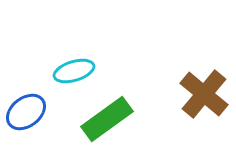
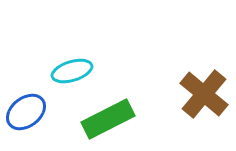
cyan ellipse: moved 2 px left
green rectangle: moved 1 px right; rotated 9 degrees clockwise
